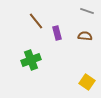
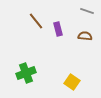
purple rectangle: moved 1 px right, 4 px up
green cross: moved 5 px left, 13 px down
yellow square: moved 15 px left
